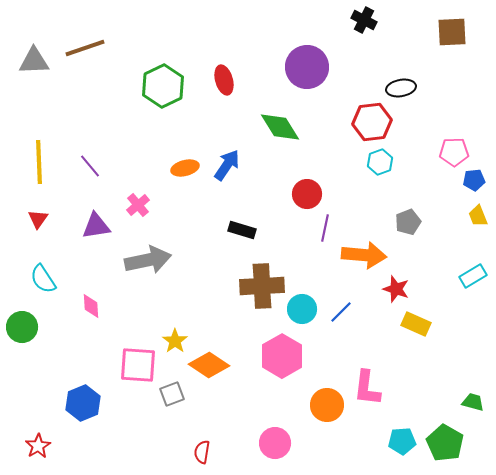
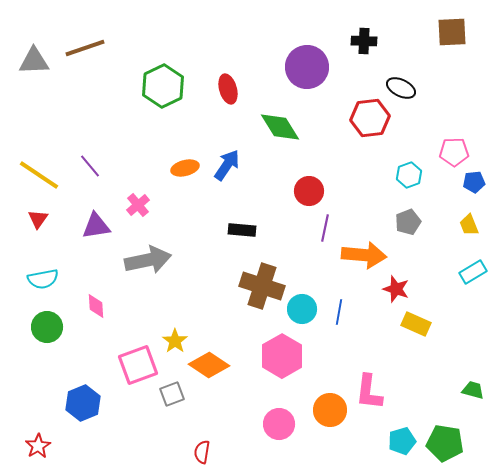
black cross at (364, 20): moved 21 px down; rotated 25 degrees counterclockwise
red ellipse at (224, 80): moved 4 px right, 9 px down
black ellipse at (401, 88): rotated 36 degrees clockwise
red hexagon at (372, 122): moved 2 px left, 4 px up
yellow line at (39, 162): moved 13 px down; rotated 54 degrees counterclockwise
cyan hexagon at (380, 162): moved 29 px right, 13 px down
blue pentagon at (474, 180): moved 2 px down
red circle at (307, 194): moved 2 px right, 3 px up
yellow trapezoid at (478, 216): moved 9 px left, 9 px down
black rectangle at (242, 230): rotated 12 degrees counterclockwise
cyan rectangle at (473, 276): moved 4 px up
cyan semicircle at (43, 279): rotated 68 degrees counterclockwise
brown cross at (262, 286): rotated 21 degrees clockwise
pink diamond at (91, 306): moved 5 px right
blue line at (341, 312): moved 2 px left; rotated 35 degrees counterclockwise
green circle at (22, 327): moved 25 px right
pink square at (138, 365): rotated 24 degrees counterclockwise
pink L-shape at (367, 388): moved 2 px right, 4 px down
green trapezoid at (473, 402): moved 12 px up
orange circle at (327, 405): moved 3 px right, 5 px down
cyan pentagon at (402, 441): rotated 12 degrees counterclockwise
pink circle at (275, 443): moved 4 px right, 19 px up
green pentagon at (445, 443): rotated 21 degrees counterclockwise
